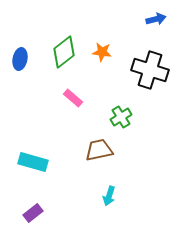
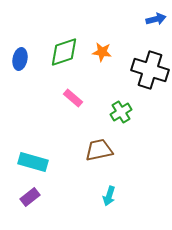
green diamond: rotated 20 degrees clockwise
green cross: moved 5 px up
purple rectangle: moved 3 px left, 16 px up
